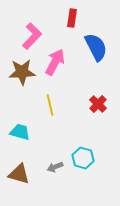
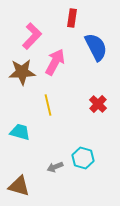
yellow line: moved 2 px left
brown triangle: moved 12 px down
